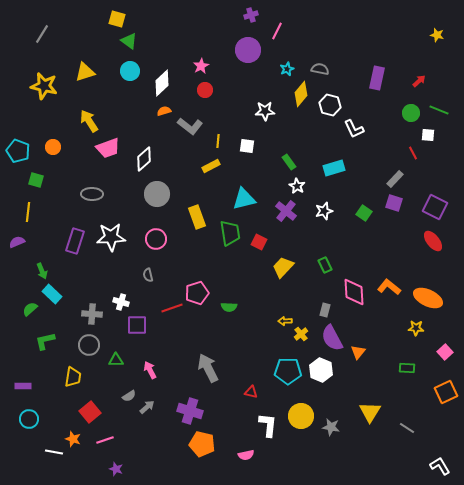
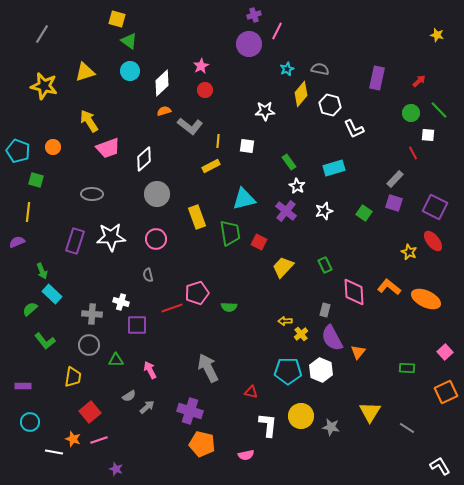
purple cross at (251, 15): moved 3 px right
purple circle at (248, 50): moved 1 px right, 6 px up
green line at (439, 110): rotated 24 degrees clockwise
orange ellipse at (428, 298): moved 2 px left, 1 px down
yellow star at (416, 328): moved 7 px left, 76 px up; rotated 21 degrees clockwise
green L-shape at (45, 341): rotated 115 degrees counterclockwise
cyan circle at (29, 419): moved 1 px right, 3 px down
pink line at (105, 440): moved 6 px left
